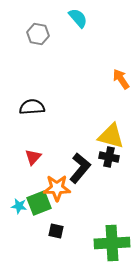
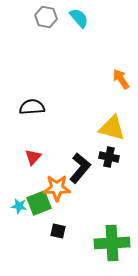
cyan semicircle: moved 1 px right
gray hexagon: moved 8 px right, 17 px up
yellow triangle: moved 1 px right, 8 px up
black square: moved 2 px right
